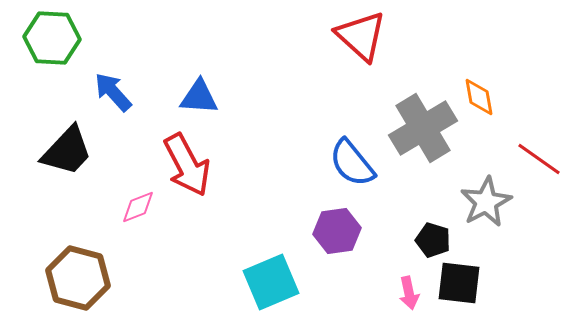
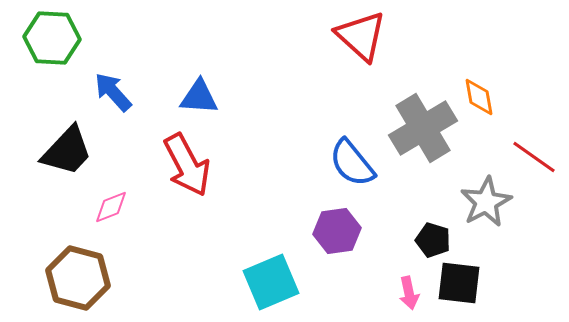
red line: moved 5 px left, 2 px up
pink diamond: moved 27 px left
